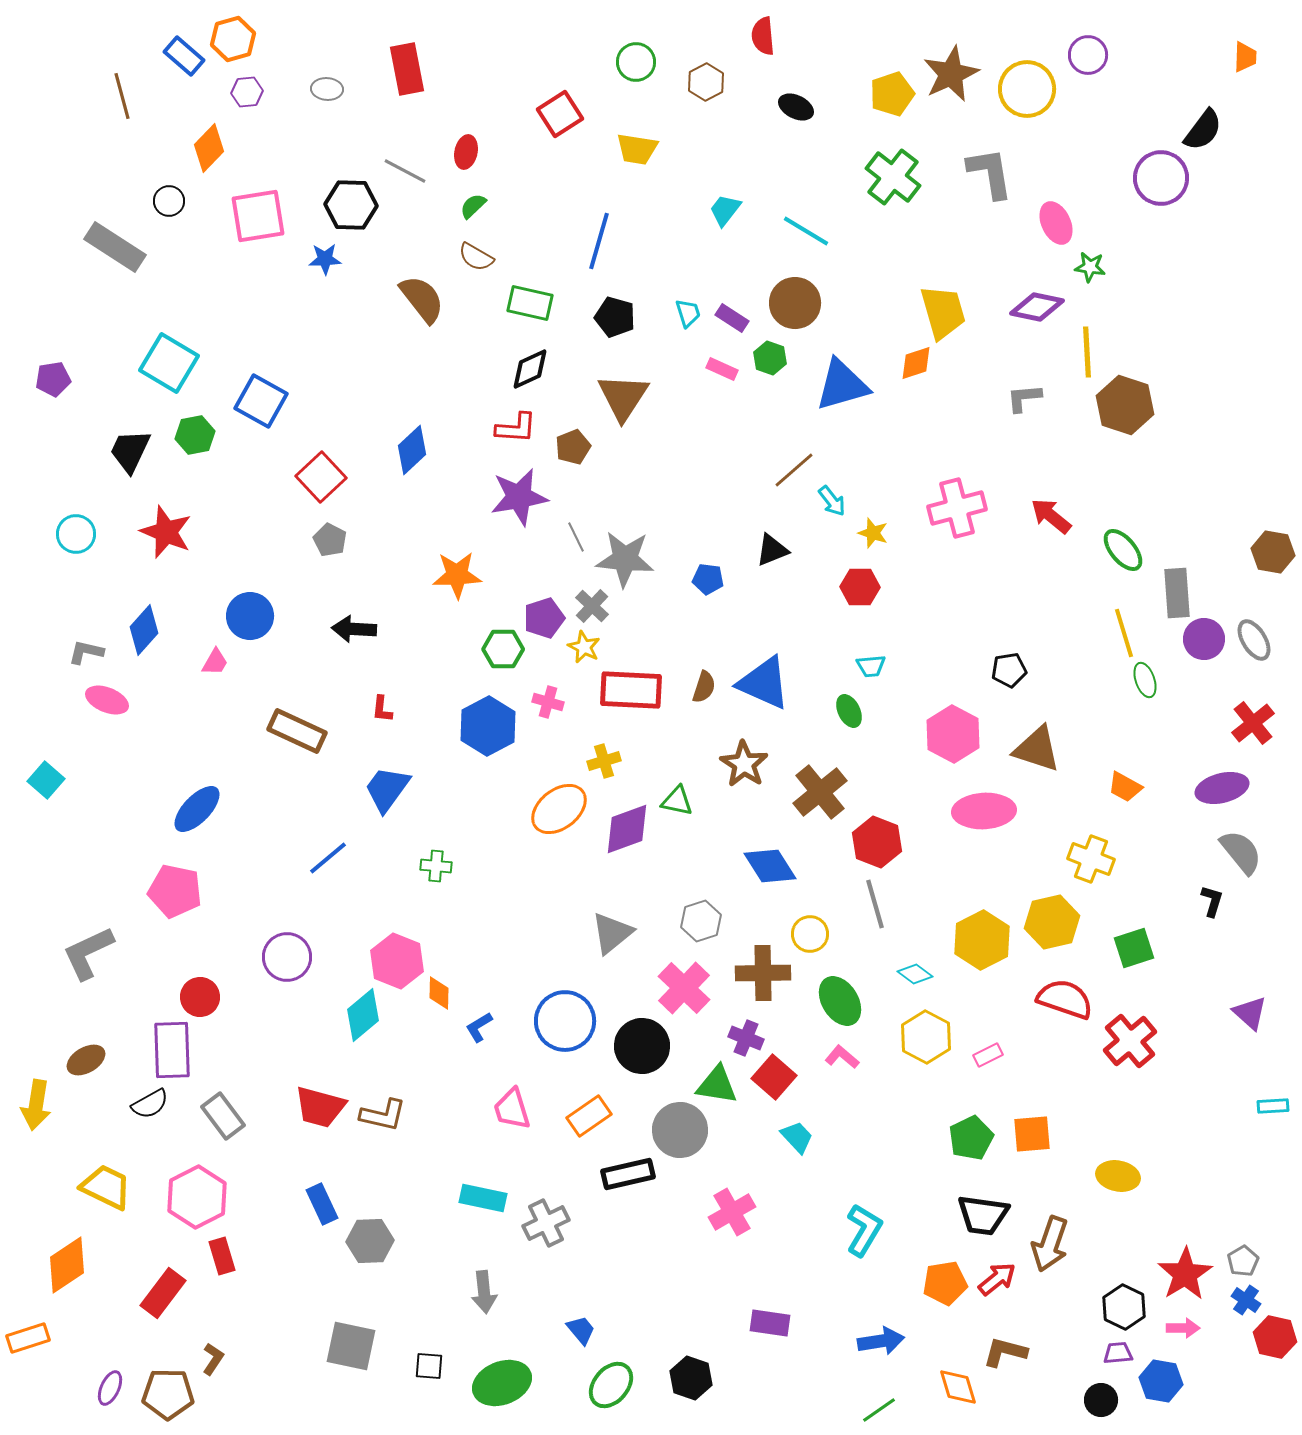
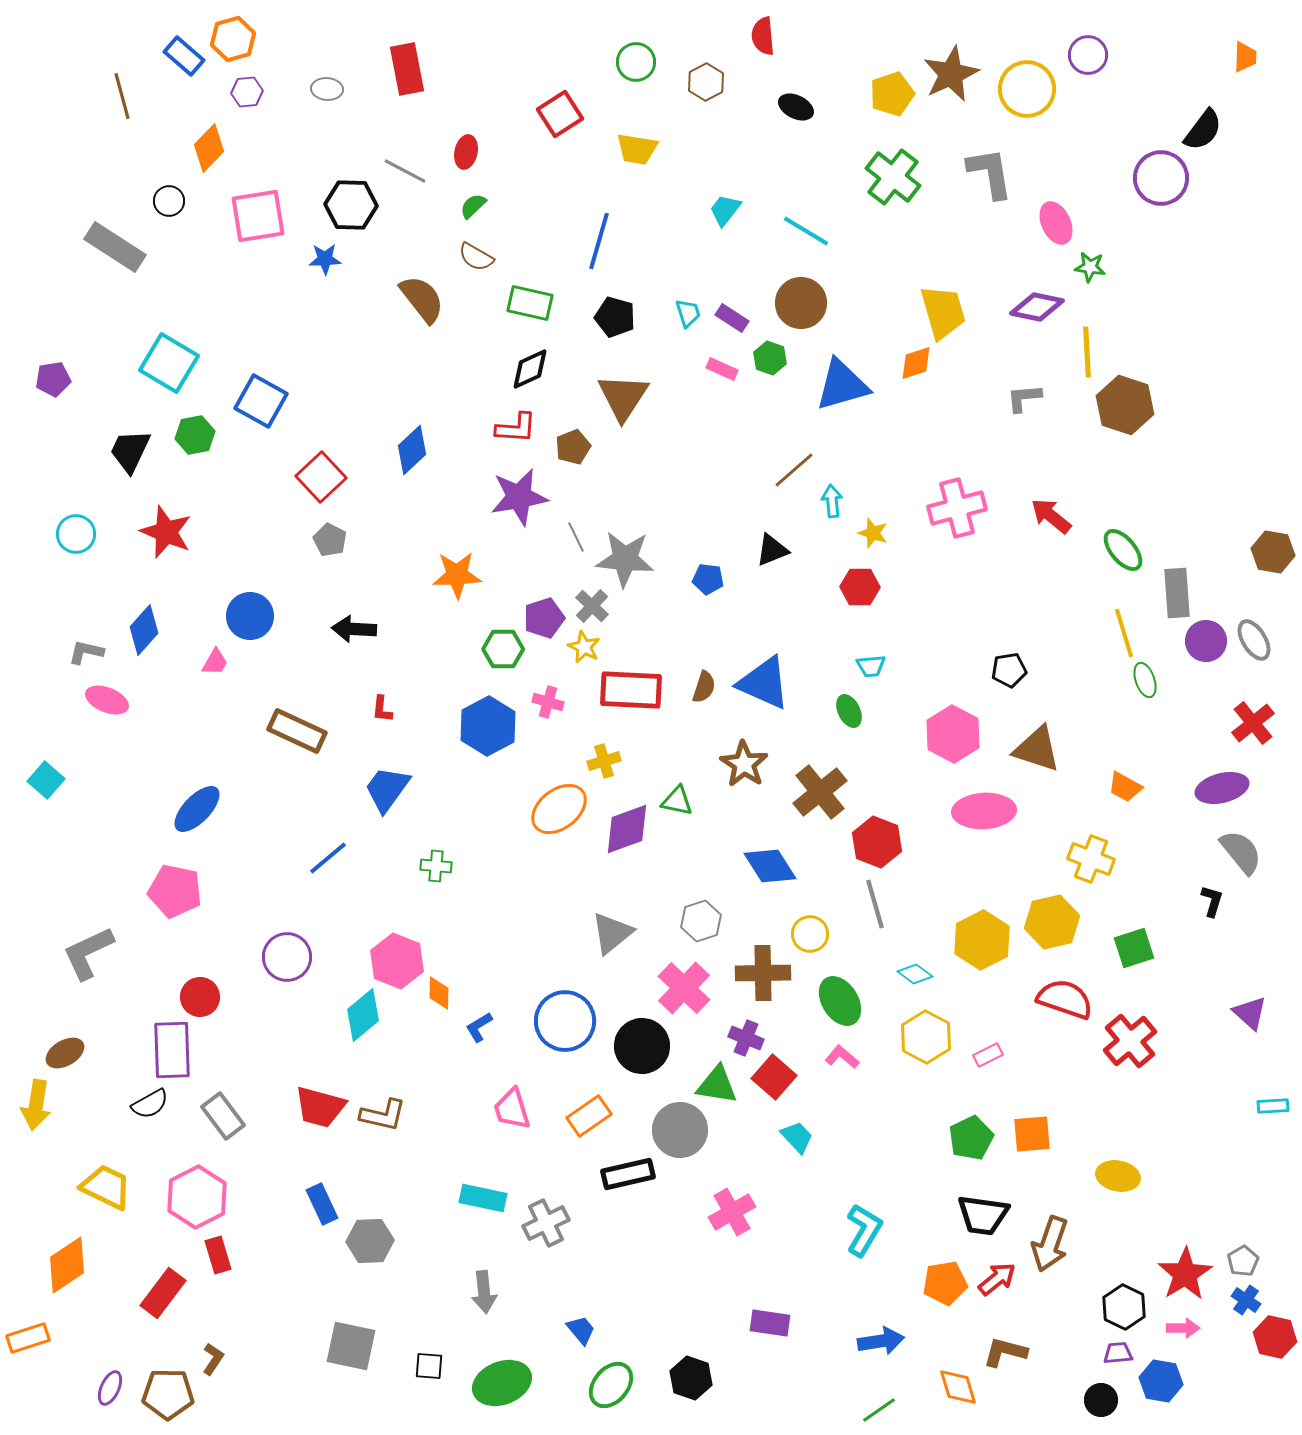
brown circle at (795, 303): moved 6 px right
cyan arrow at (832, 501): rotated 148 degrees counterclockwise
purple circle at (1204, 639): moved 2 px right, 2 px down
brown ellipse at (86, 1060): moved 21 px left, 7 px up
red rectangle at (222, 1256): moved 4 px left, 1 px up
